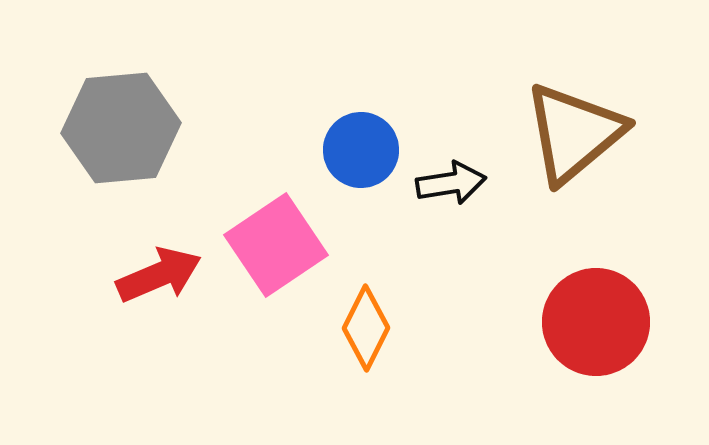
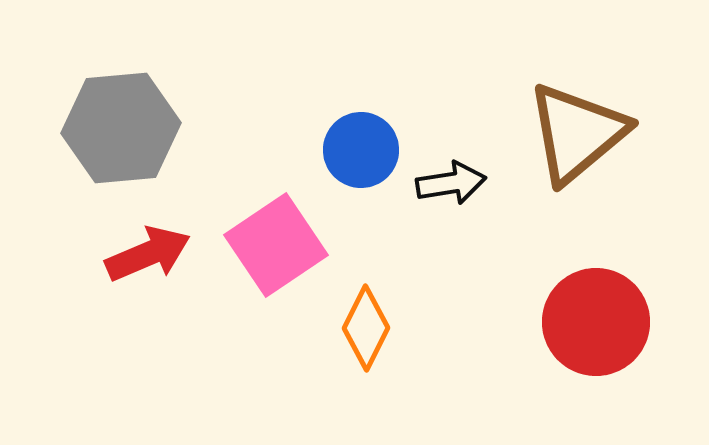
brown triangle: moved 3 px right
red arrow: moved 11 px left, 21 px up
